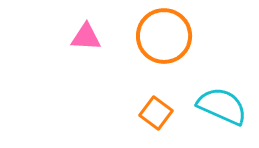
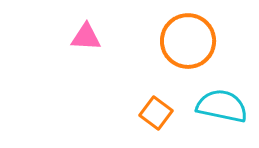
orange circle: moved 24 px right, 5 px down
cyan semicircle: rotated 12 degrees counterclockwise
